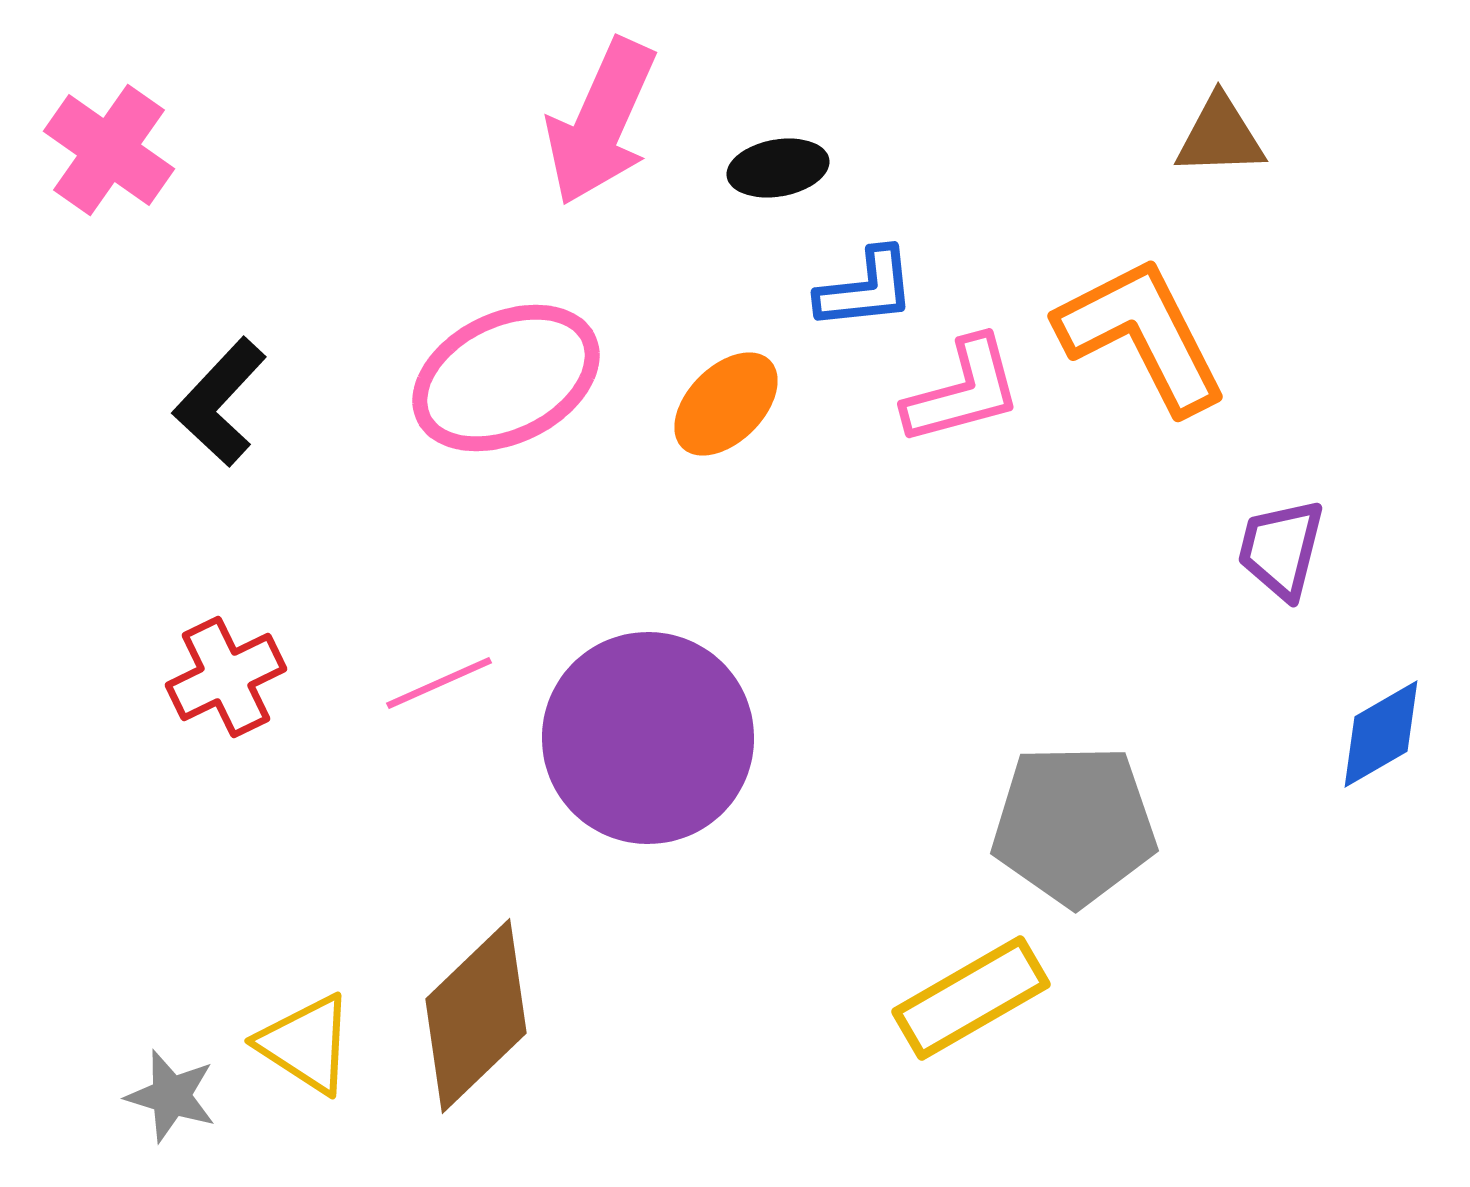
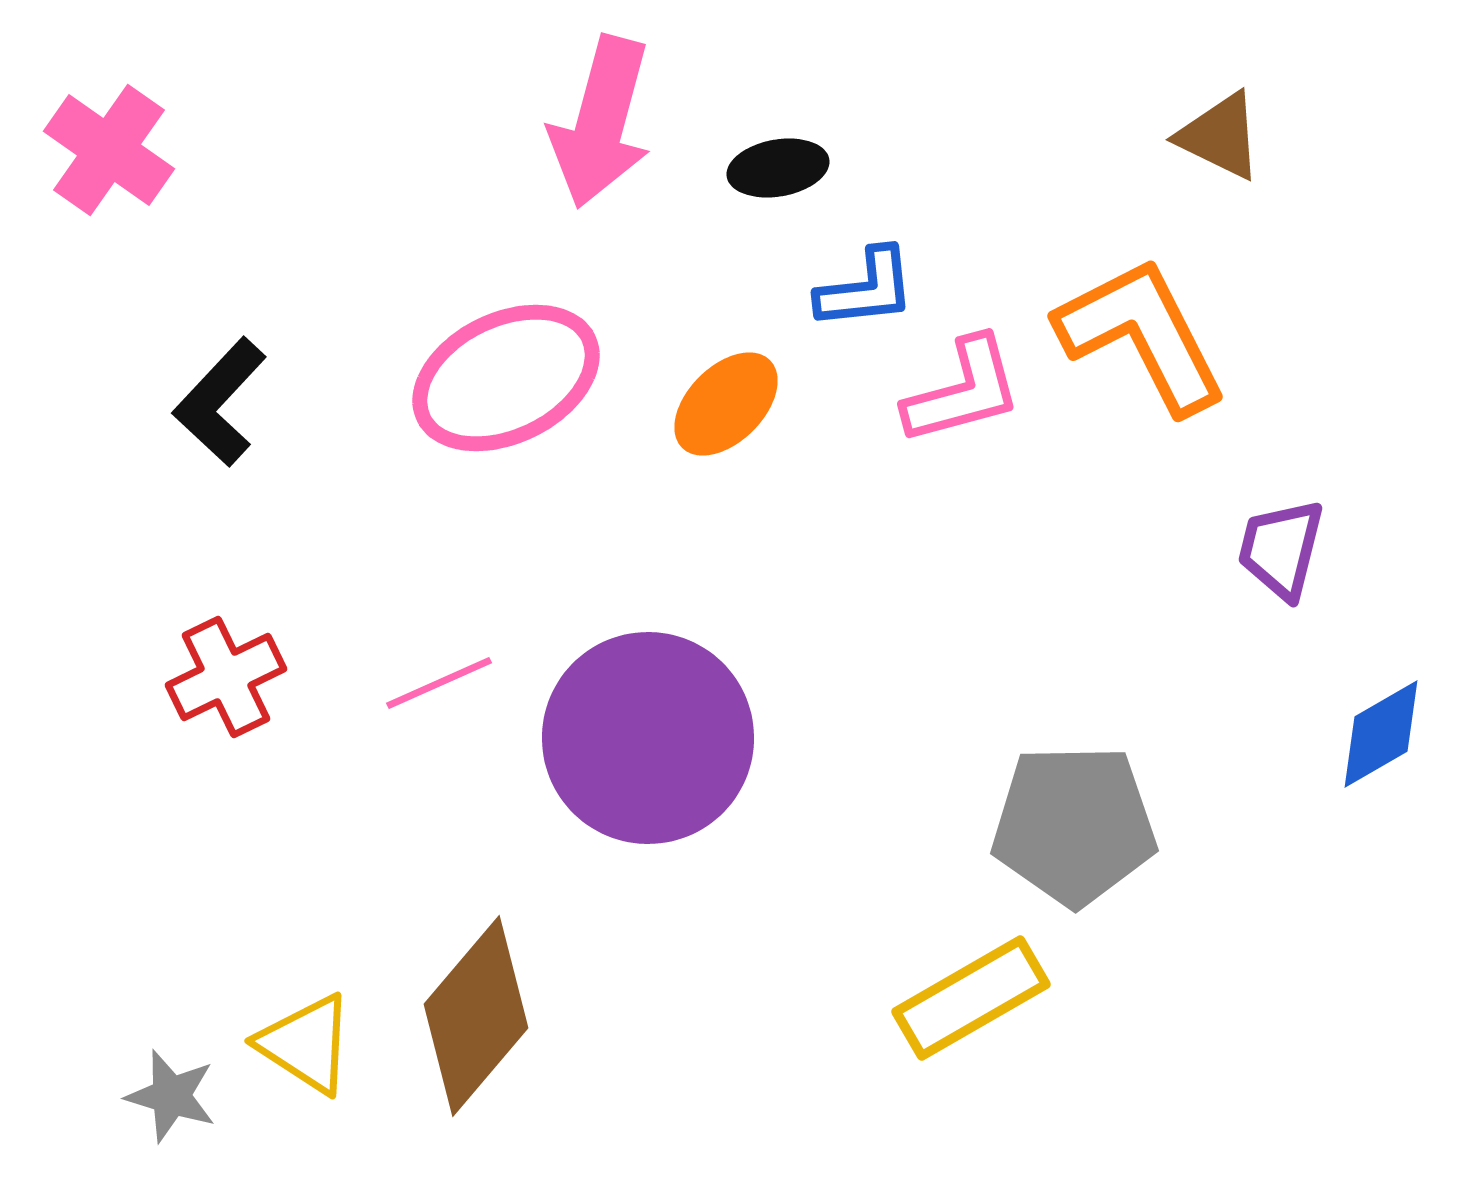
pink arrow: rotated 9 degrees counterclockwise
brown triangle: rotated 28 degrees clockwise
brown diamond: rotated 6 degrees counterclockwise
